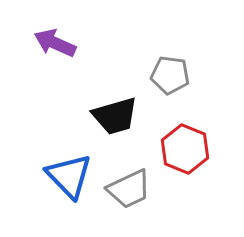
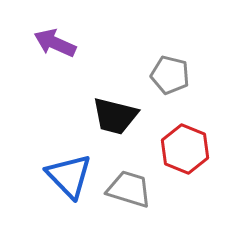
gray pentagon: rotated 6 degrees clockwise
black trapezoid: rotated 30 degrees clockwise
gray trapezoid: rotated 138 degrees counterclockwise
